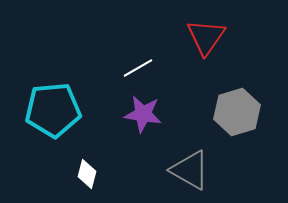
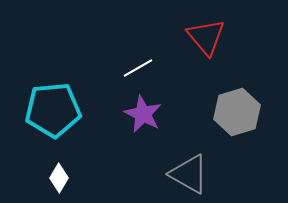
red triangle: rotated 15 degrees counterclockwise
purple star: rotated 18 degrees clockwise
gray triangle: moved 1 px left, 4 px down
white diamond: moved 28 px left, 4 px down; rotated 16 degrees clockwise
